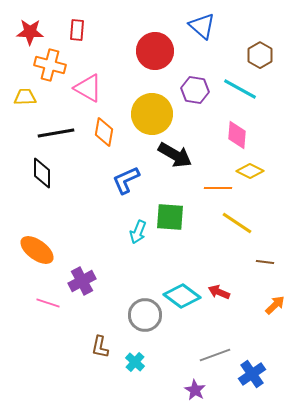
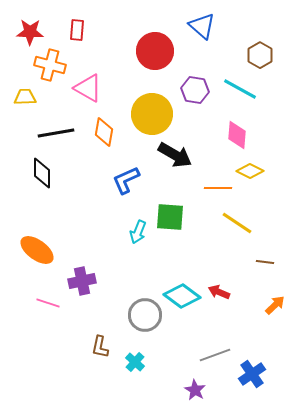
purple cross: rotated 16 degrees clockwise
